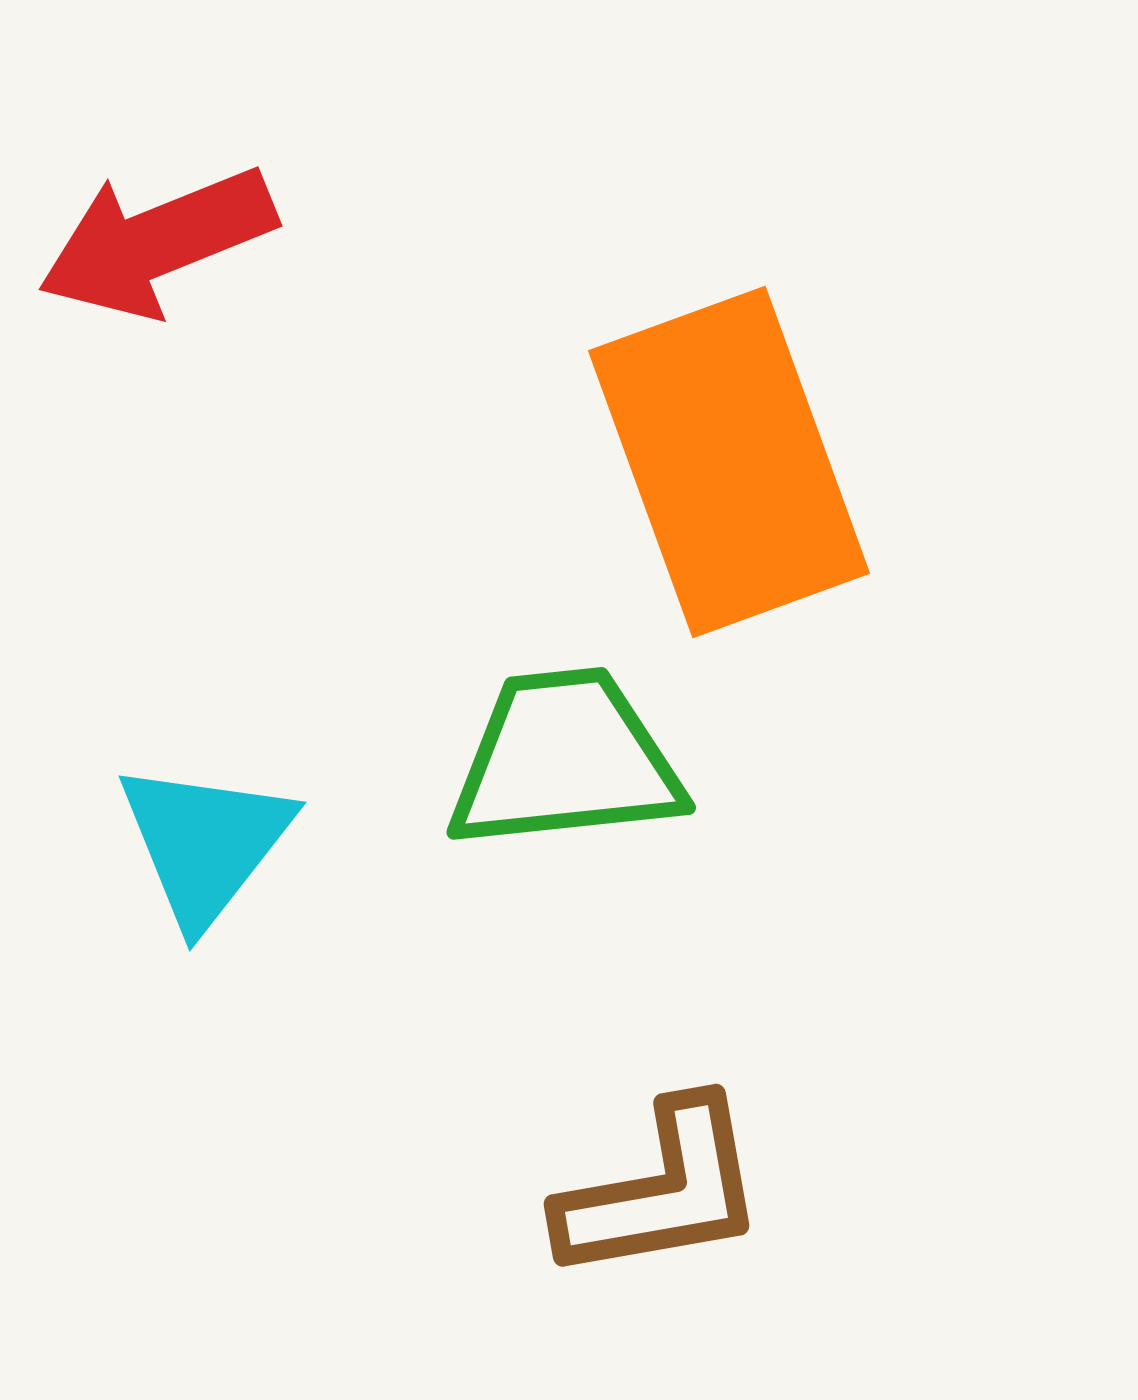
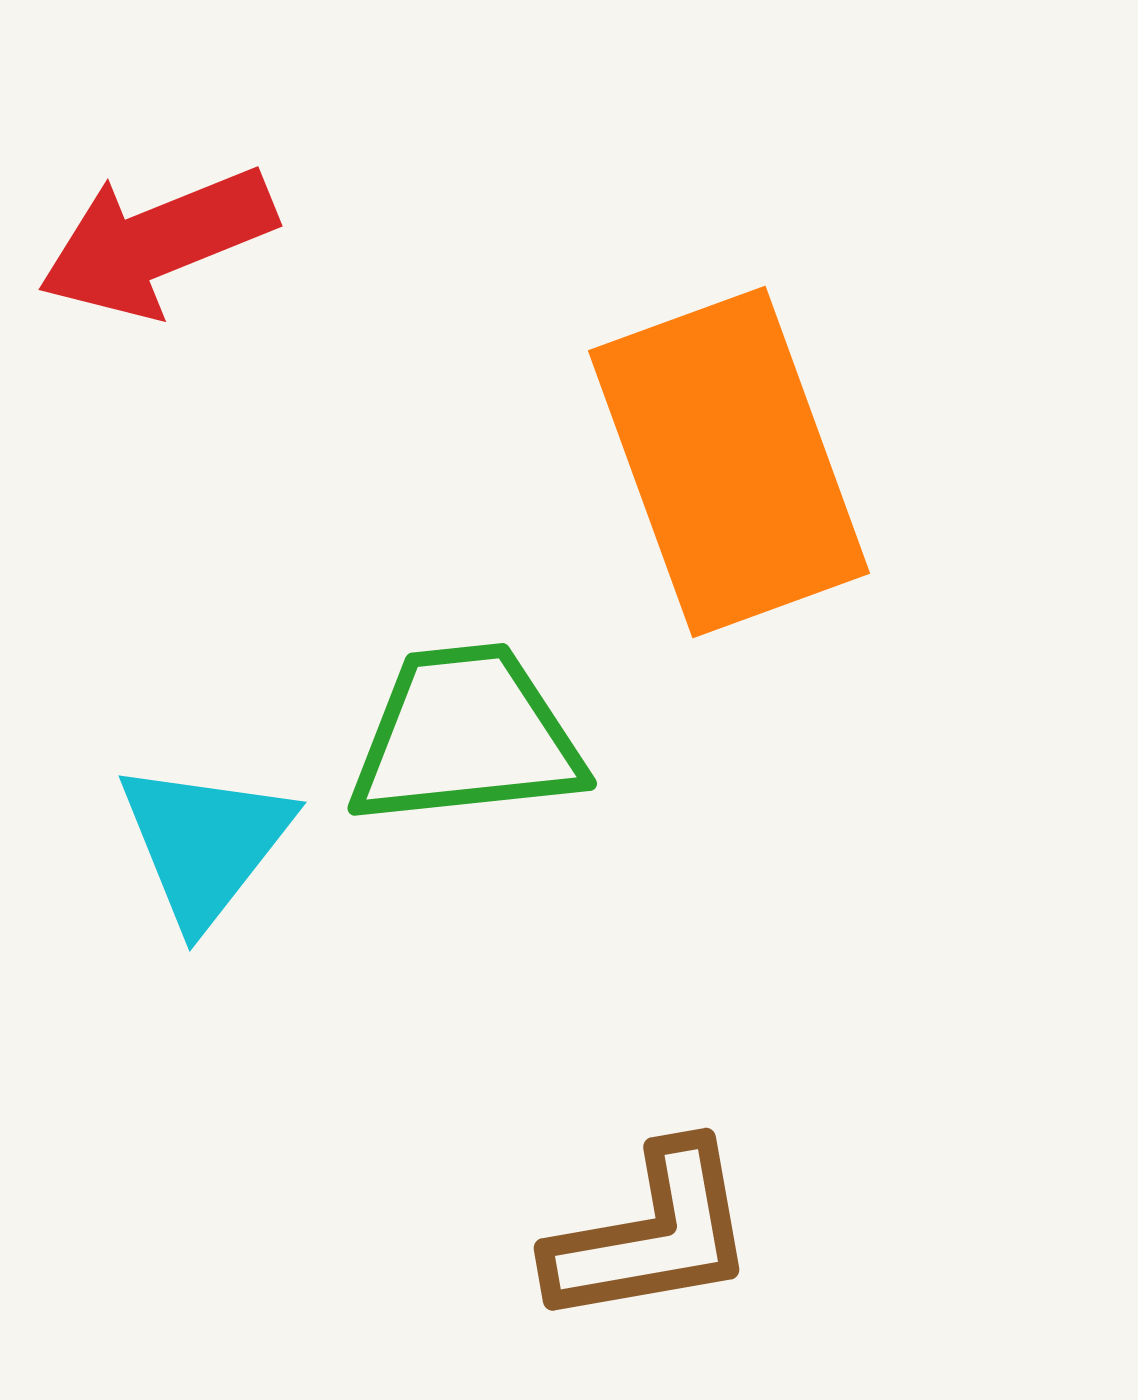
green trapezoid: moved 99 px left, 24 px up
brown L-shape: moved 10 px left, 44 px down
